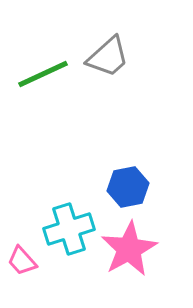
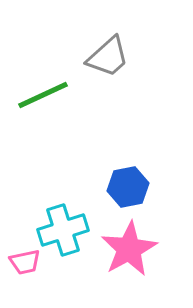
green line: moved 21 px down
cyan cross: moved 6 px left, 1 px down
pink trapezoid: moved 3 px right, 1 px down; rotated 60 degrees counterclockwise
